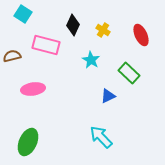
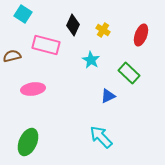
red ellipse: rotated 45 degrees clockwise
